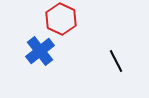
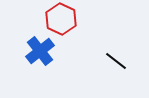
black line: rotated 25 degrees counterclockwise
